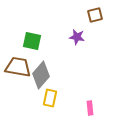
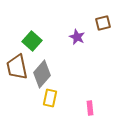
brown square: moved 8 px right, 8 px down
purple star: rotated 14 degrees clockwise
green square: rotated 30 degrees clockwise
brown trapezoid: moved 1 px left; rotated 112 degrees counterclockwise
gray diamond: moved 1 px right, 1 px up
